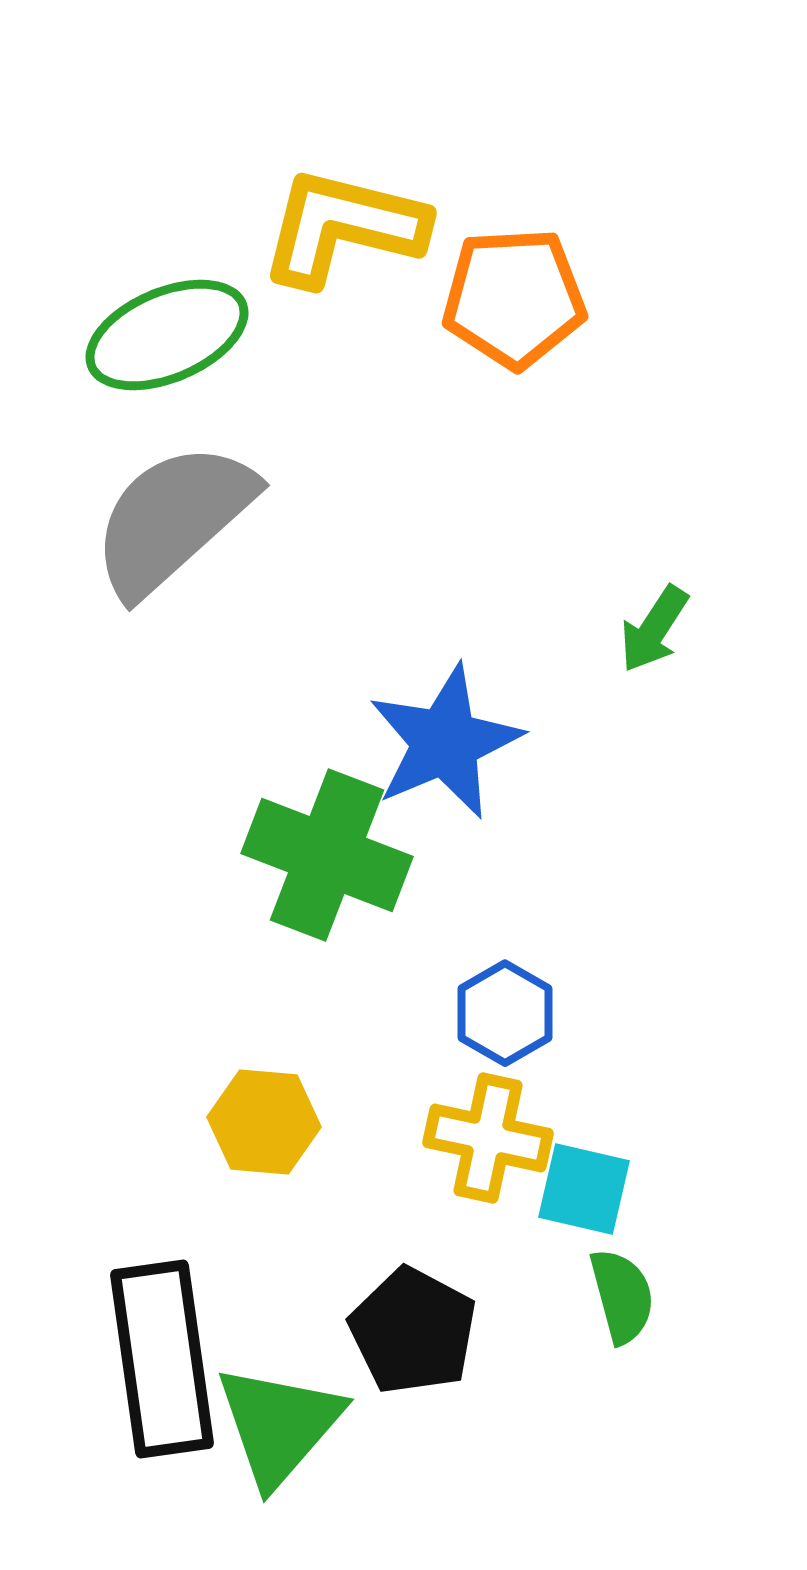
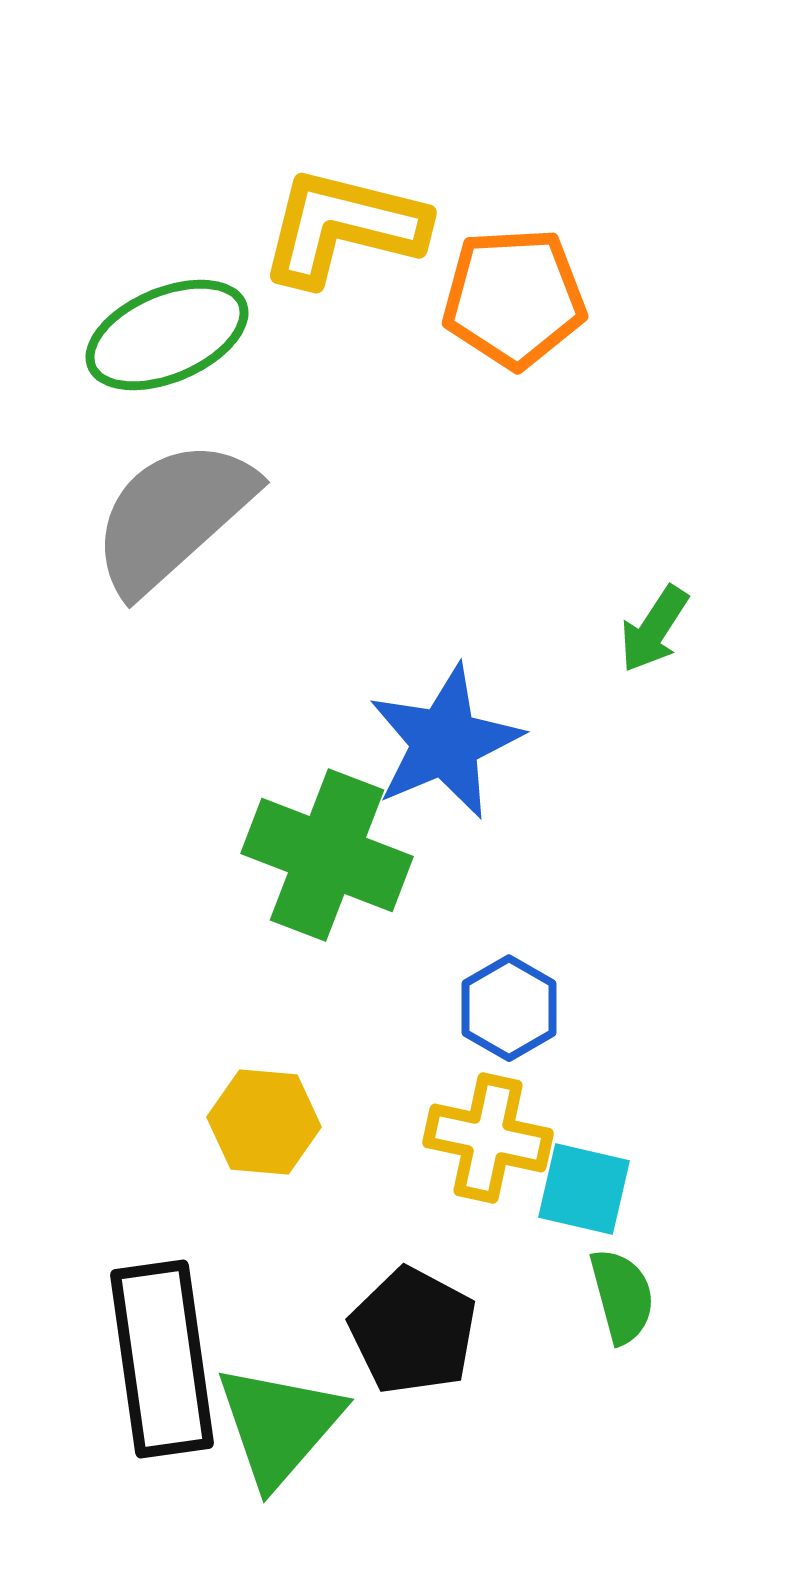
gray semicircle: moved 3 px up
blue hexagon: moved 4 px right, 5 px up
